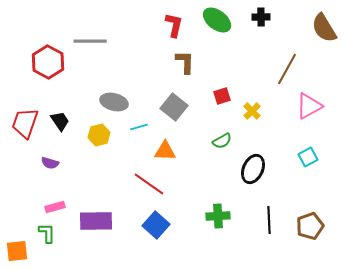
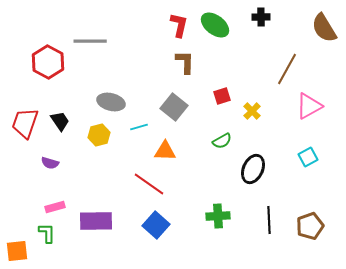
green ellipse: moved 2 px left, 5 px down
red L-shape: moved 5 px right
gray ellipse: moved 3 px left
